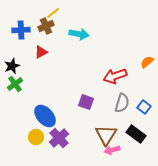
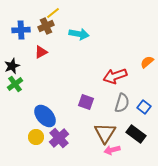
brown triangle: moved 1 px left, 2 px up
